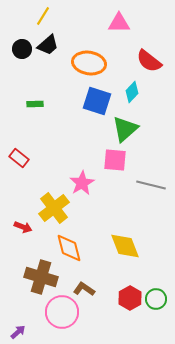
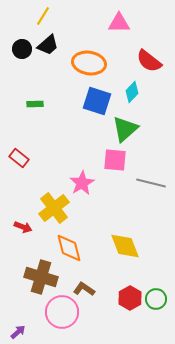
gray line: moved 2 px up
